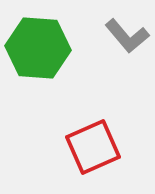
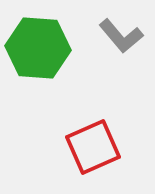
gray L-shape: moved 6 px left
